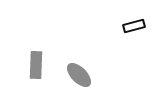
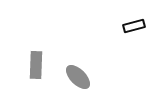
gray ellipse: moved 1 px left, 2 px down
